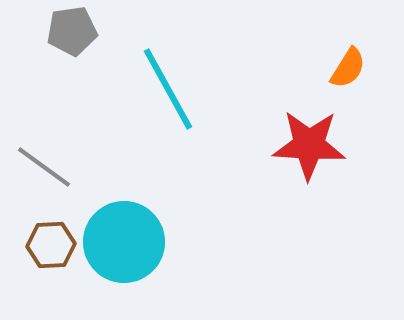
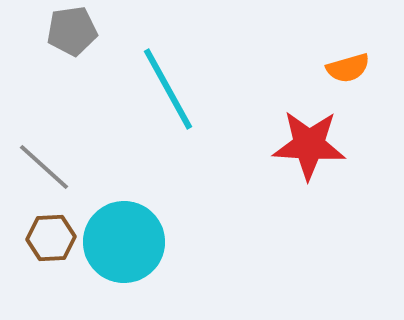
orange semicircle: rotated 42 degrees clockwise
gray line: rotated 6 degrees clockwise
brown hexagon: moved 7 px up
